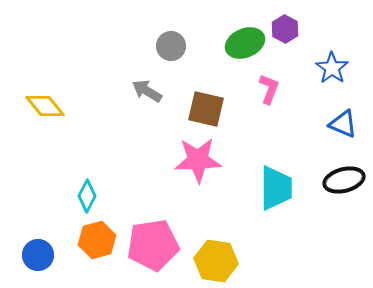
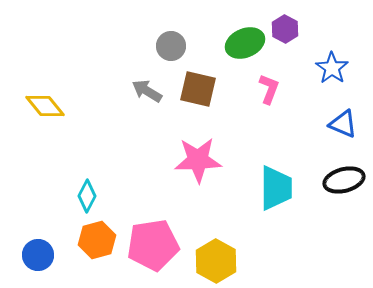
brown square: moved 8 px left, 20 px up
yellow hexagon: rotated 21 degrees clockwise
